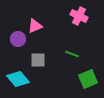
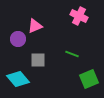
green square: moved 1 px right
